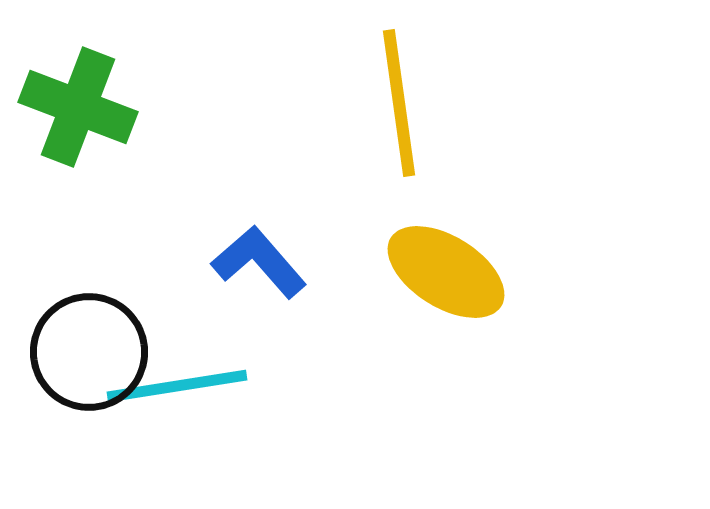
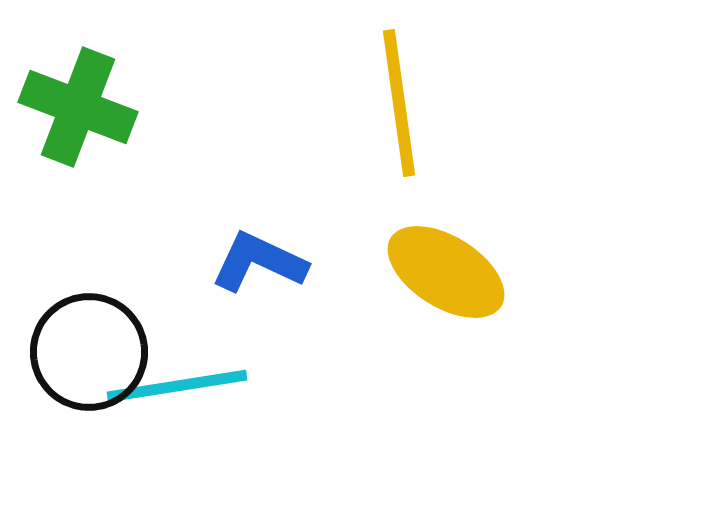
blue L-shape: rotated 24 degrees counterclockwise
